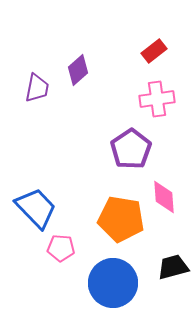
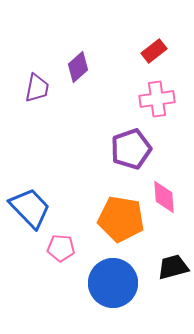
purple diamond: moved 3 px up
purple pentagon: rotated 15 degrees clockwise
blue trapezoid: moved 6 px left
